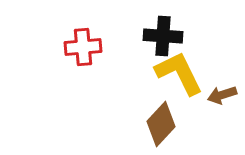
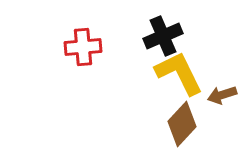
black cross: rotated 27 degrees counterclockwise
brown diamond: moved 21 px right
